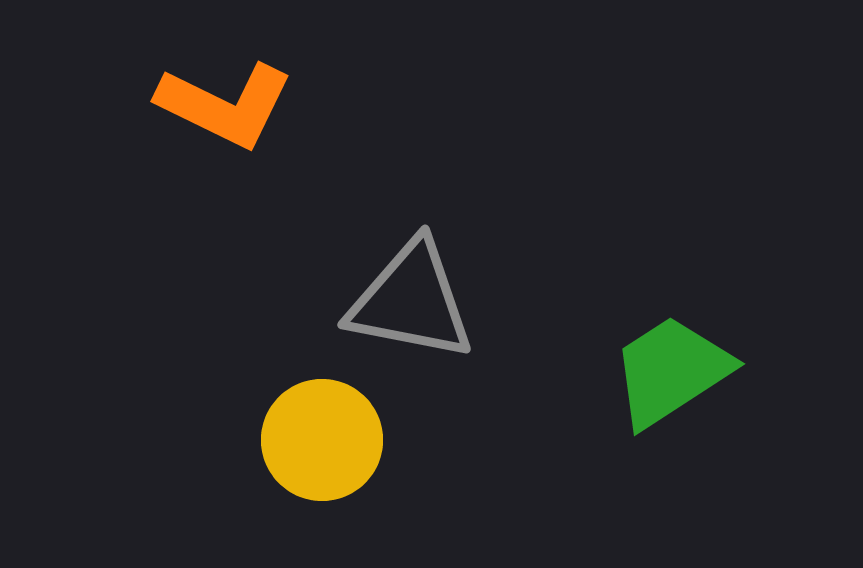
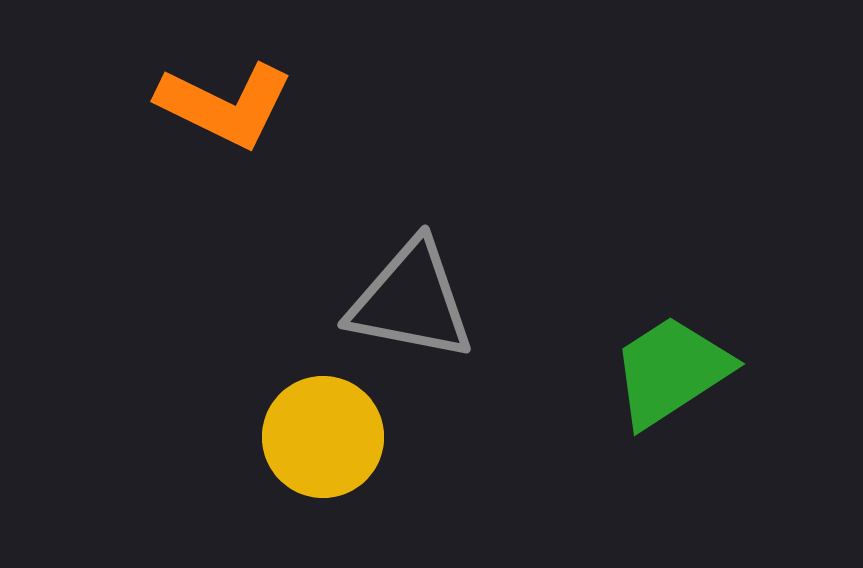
yellow circle: moved 1 px right, 3 px up
